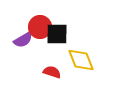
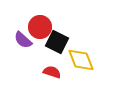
black square: moved 8 px down; rotated 25 degrees clockwise
purple semicircle: rotated 72 degrees clockwise
